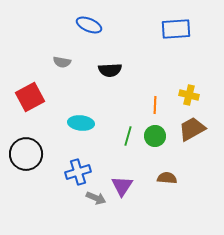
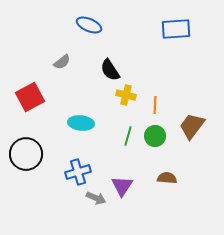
gray semicircle: rotated 48 degrees counterclockwise
black semicircle: rotated 60 degrees clockwise
yellow cross: moved 63 px left
brown trapezoid: moved 3 px up; rotated 24 degrees counterclockwise
